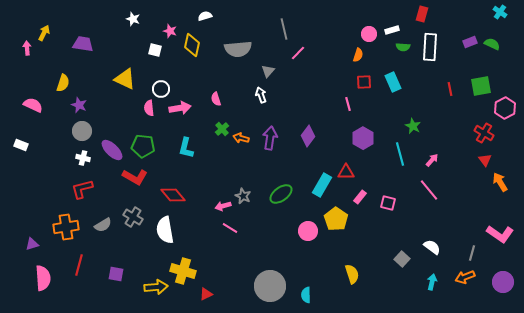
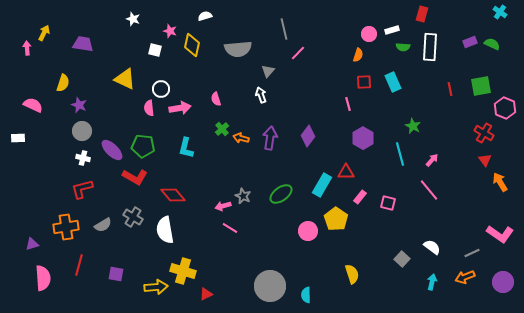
pink hexagon at (505, 108): rotated 10 degrees counterclockwise
white rectangle at (21, 145): moved 3 px left, 7 px up; rotated 24 degrees counterclockwise
gray line at (472, 253): rotated 49 degrees clockwise
